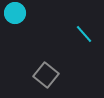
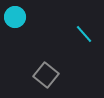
cyan circle: moved 4 px down
